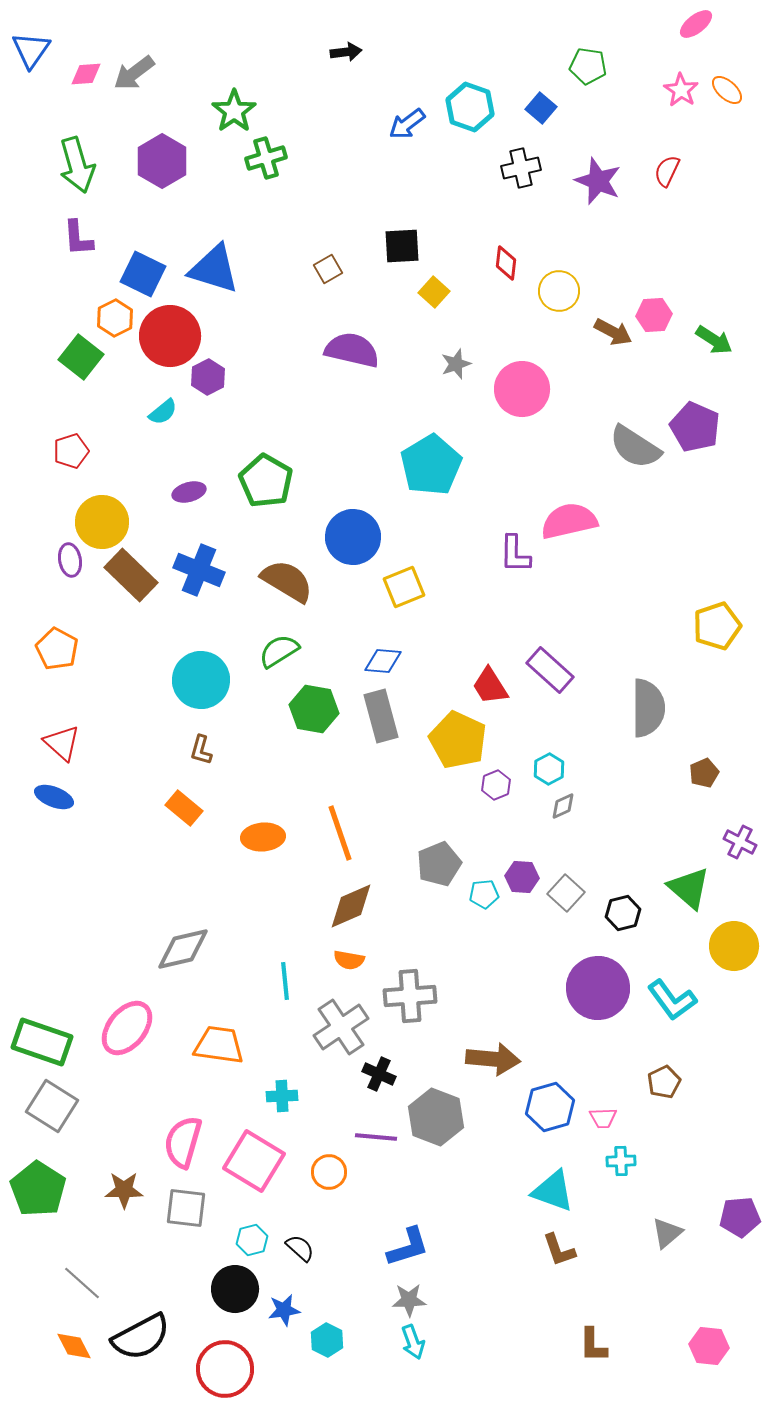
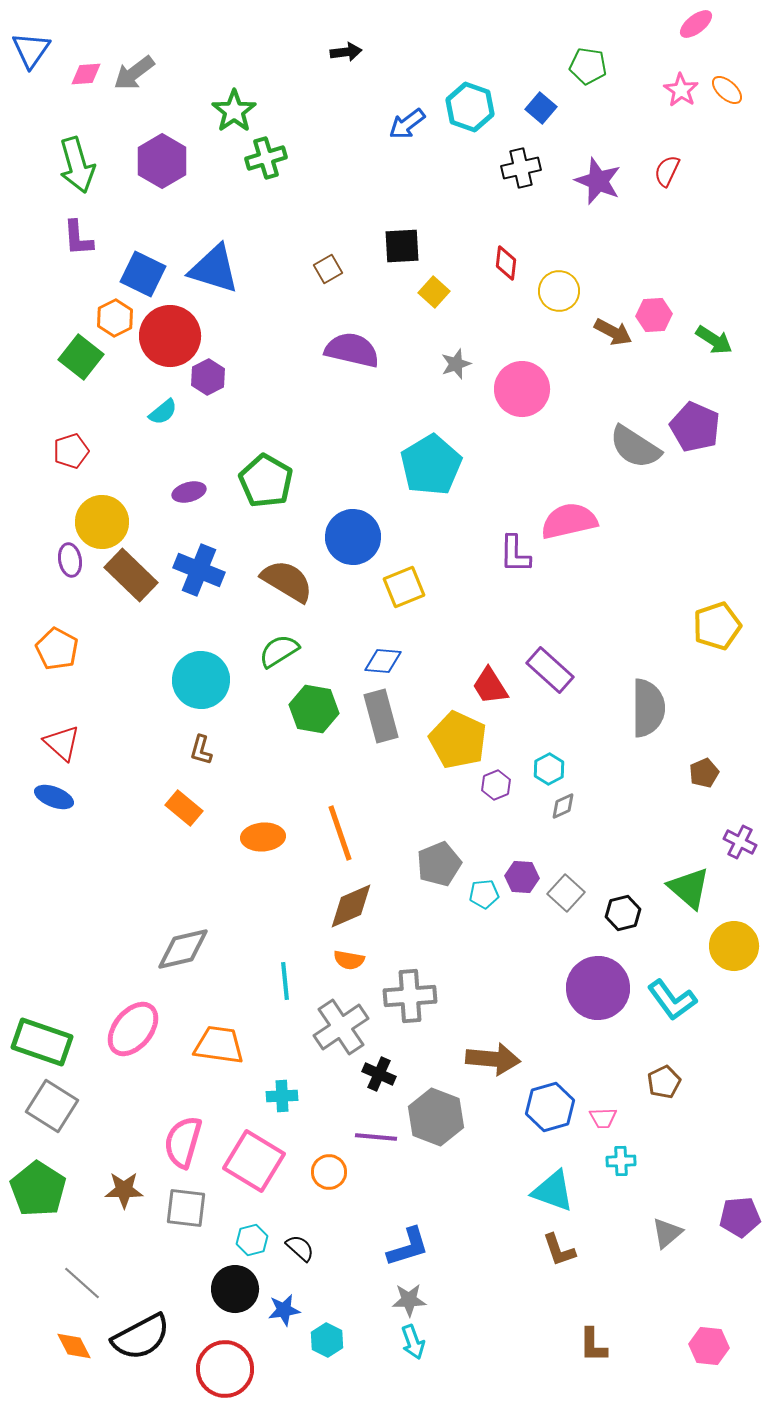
pink ellipse at (127, 1028): moved 6 px right, 1 px down
